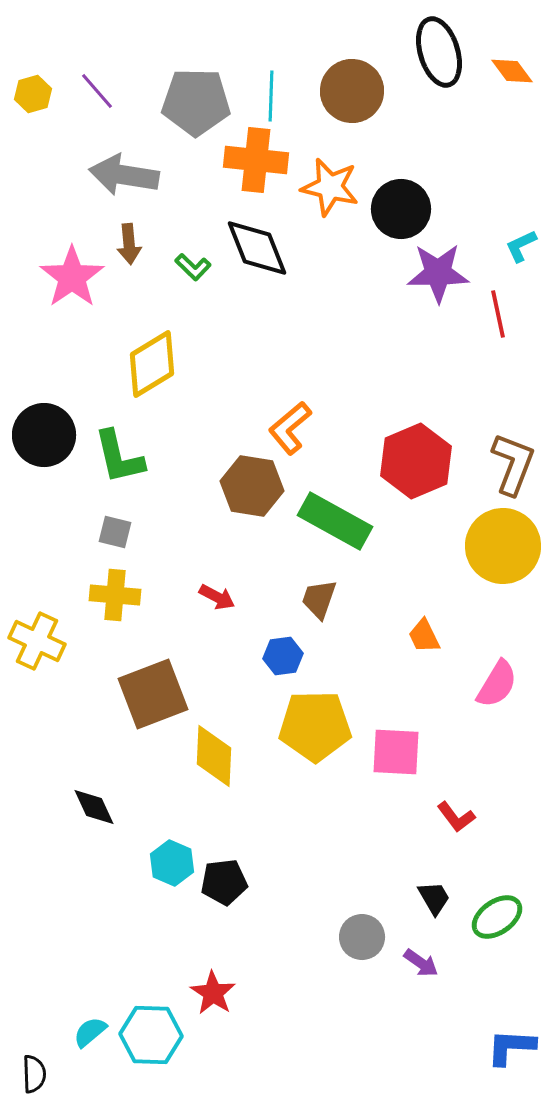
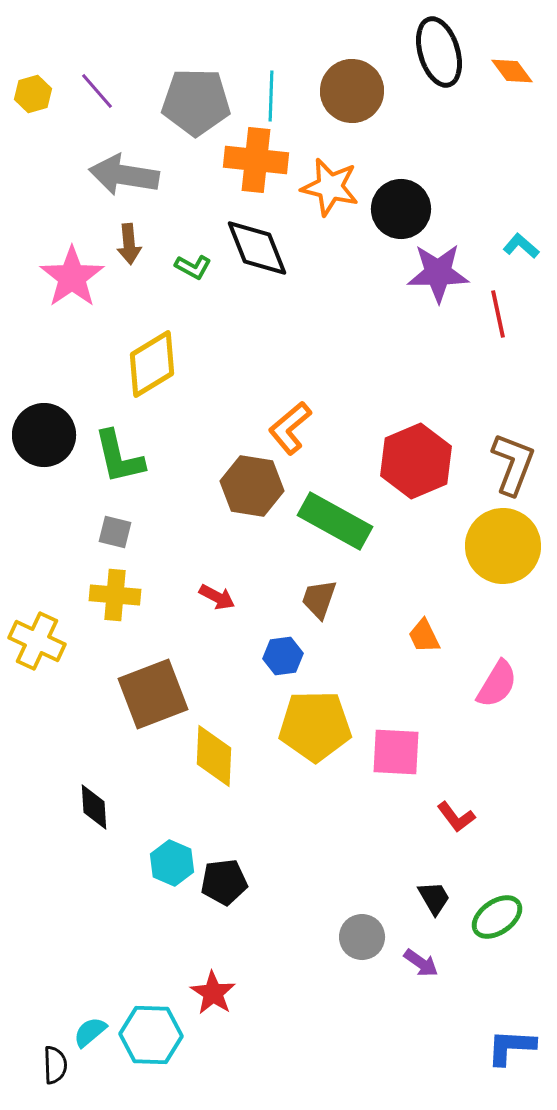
cyan L-shape at (521, 246): rotated 66 degrees clockwise
green L-shape at (193, 267): rotated 15 degrees counterclockwise
black diamond at (94, 807): rotated 21 degrees clockwise
black semicircle at (34, 1074): moved 21 px right, 9 px up
